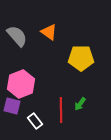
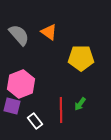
gray semicircle: moved 2 px right, 1 px up
